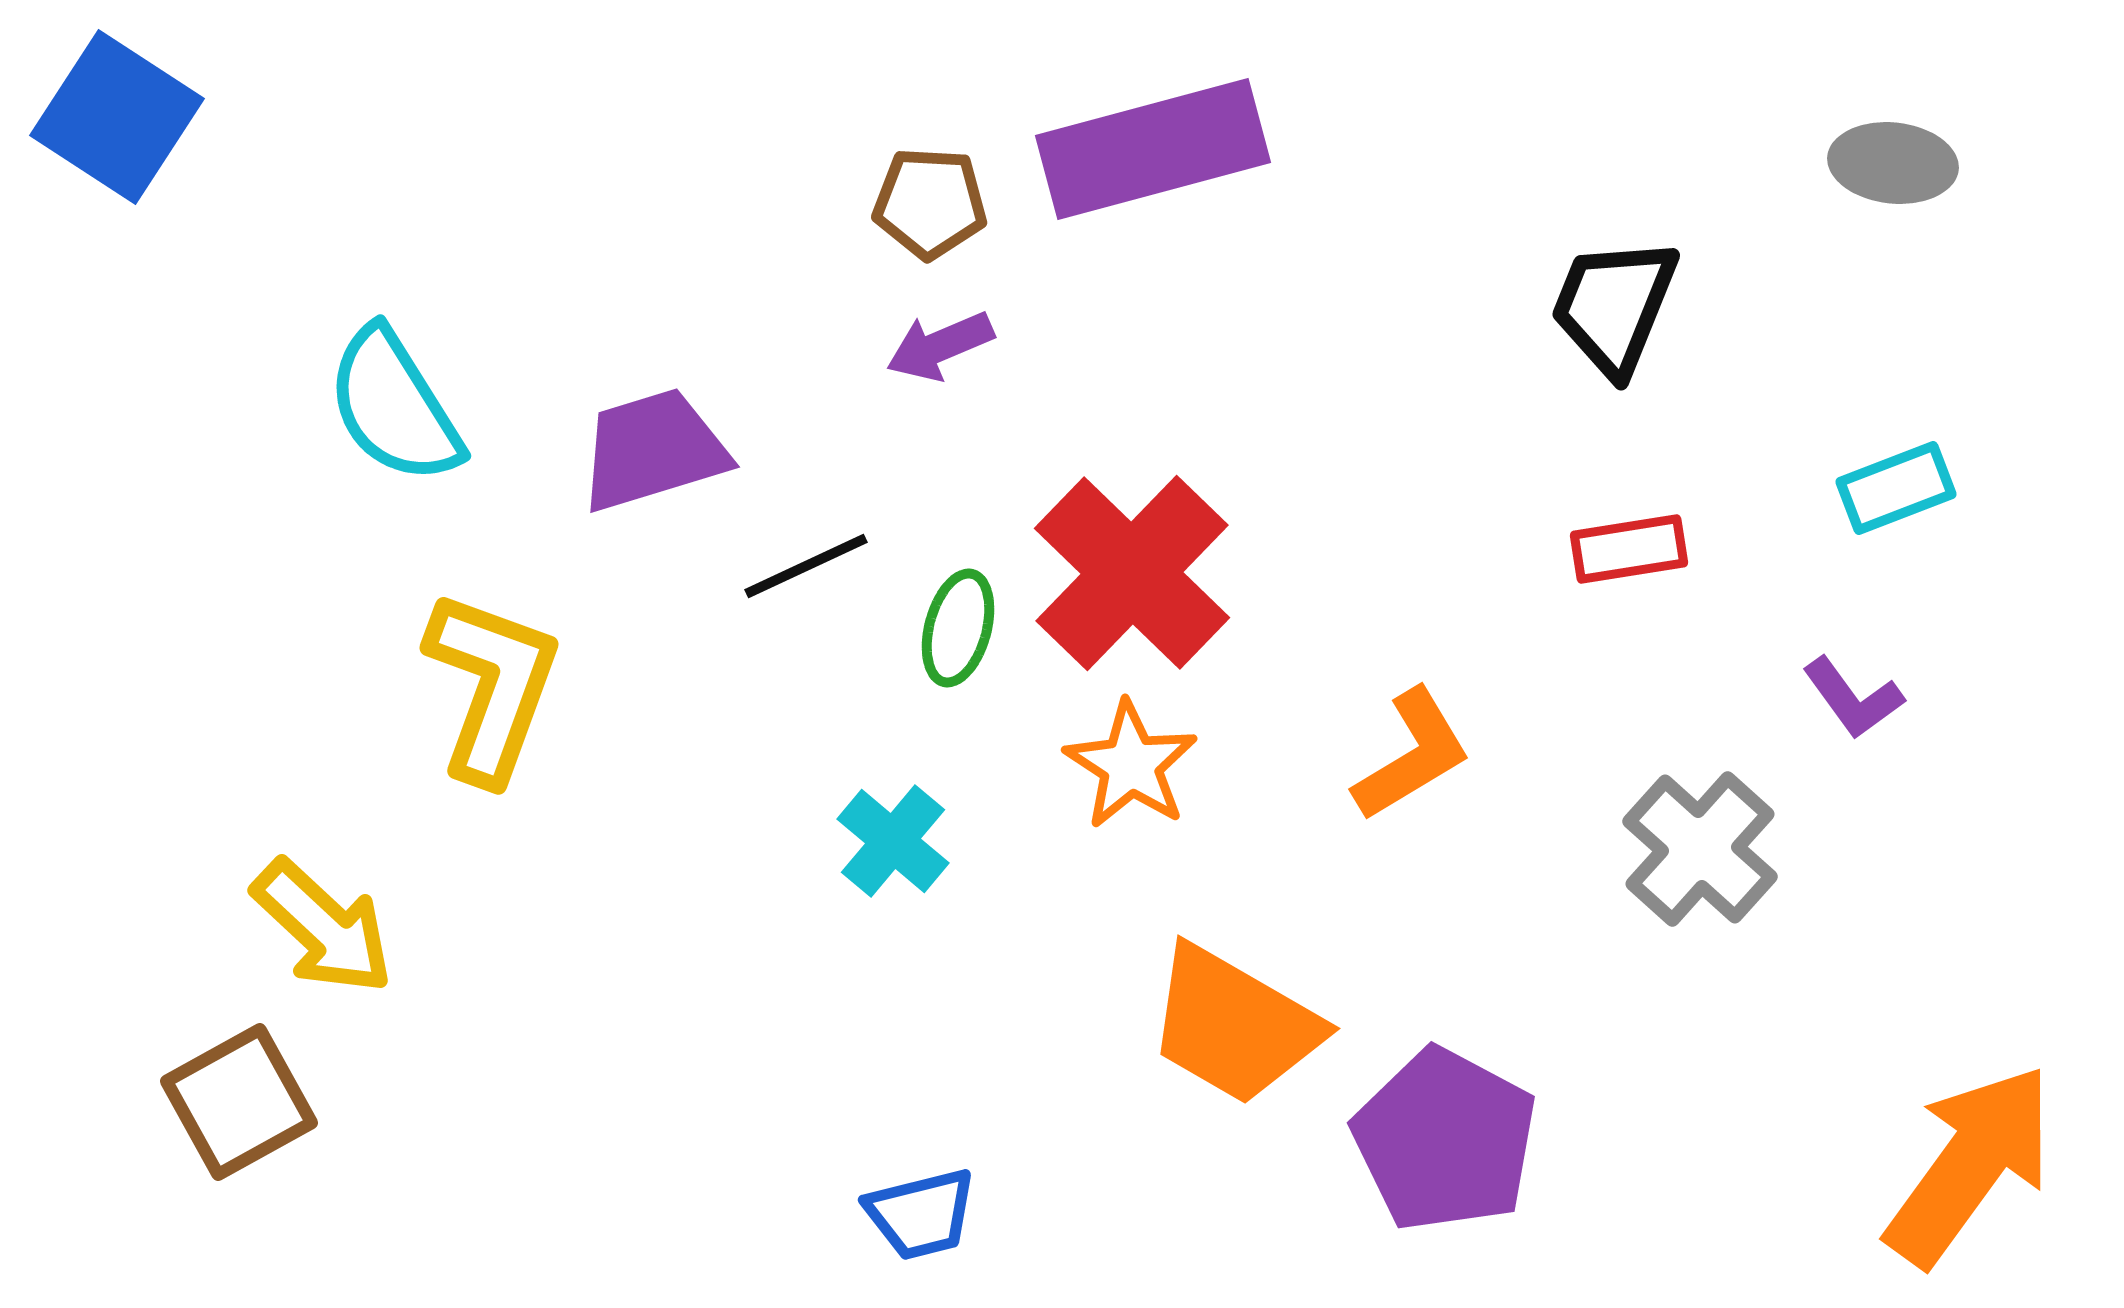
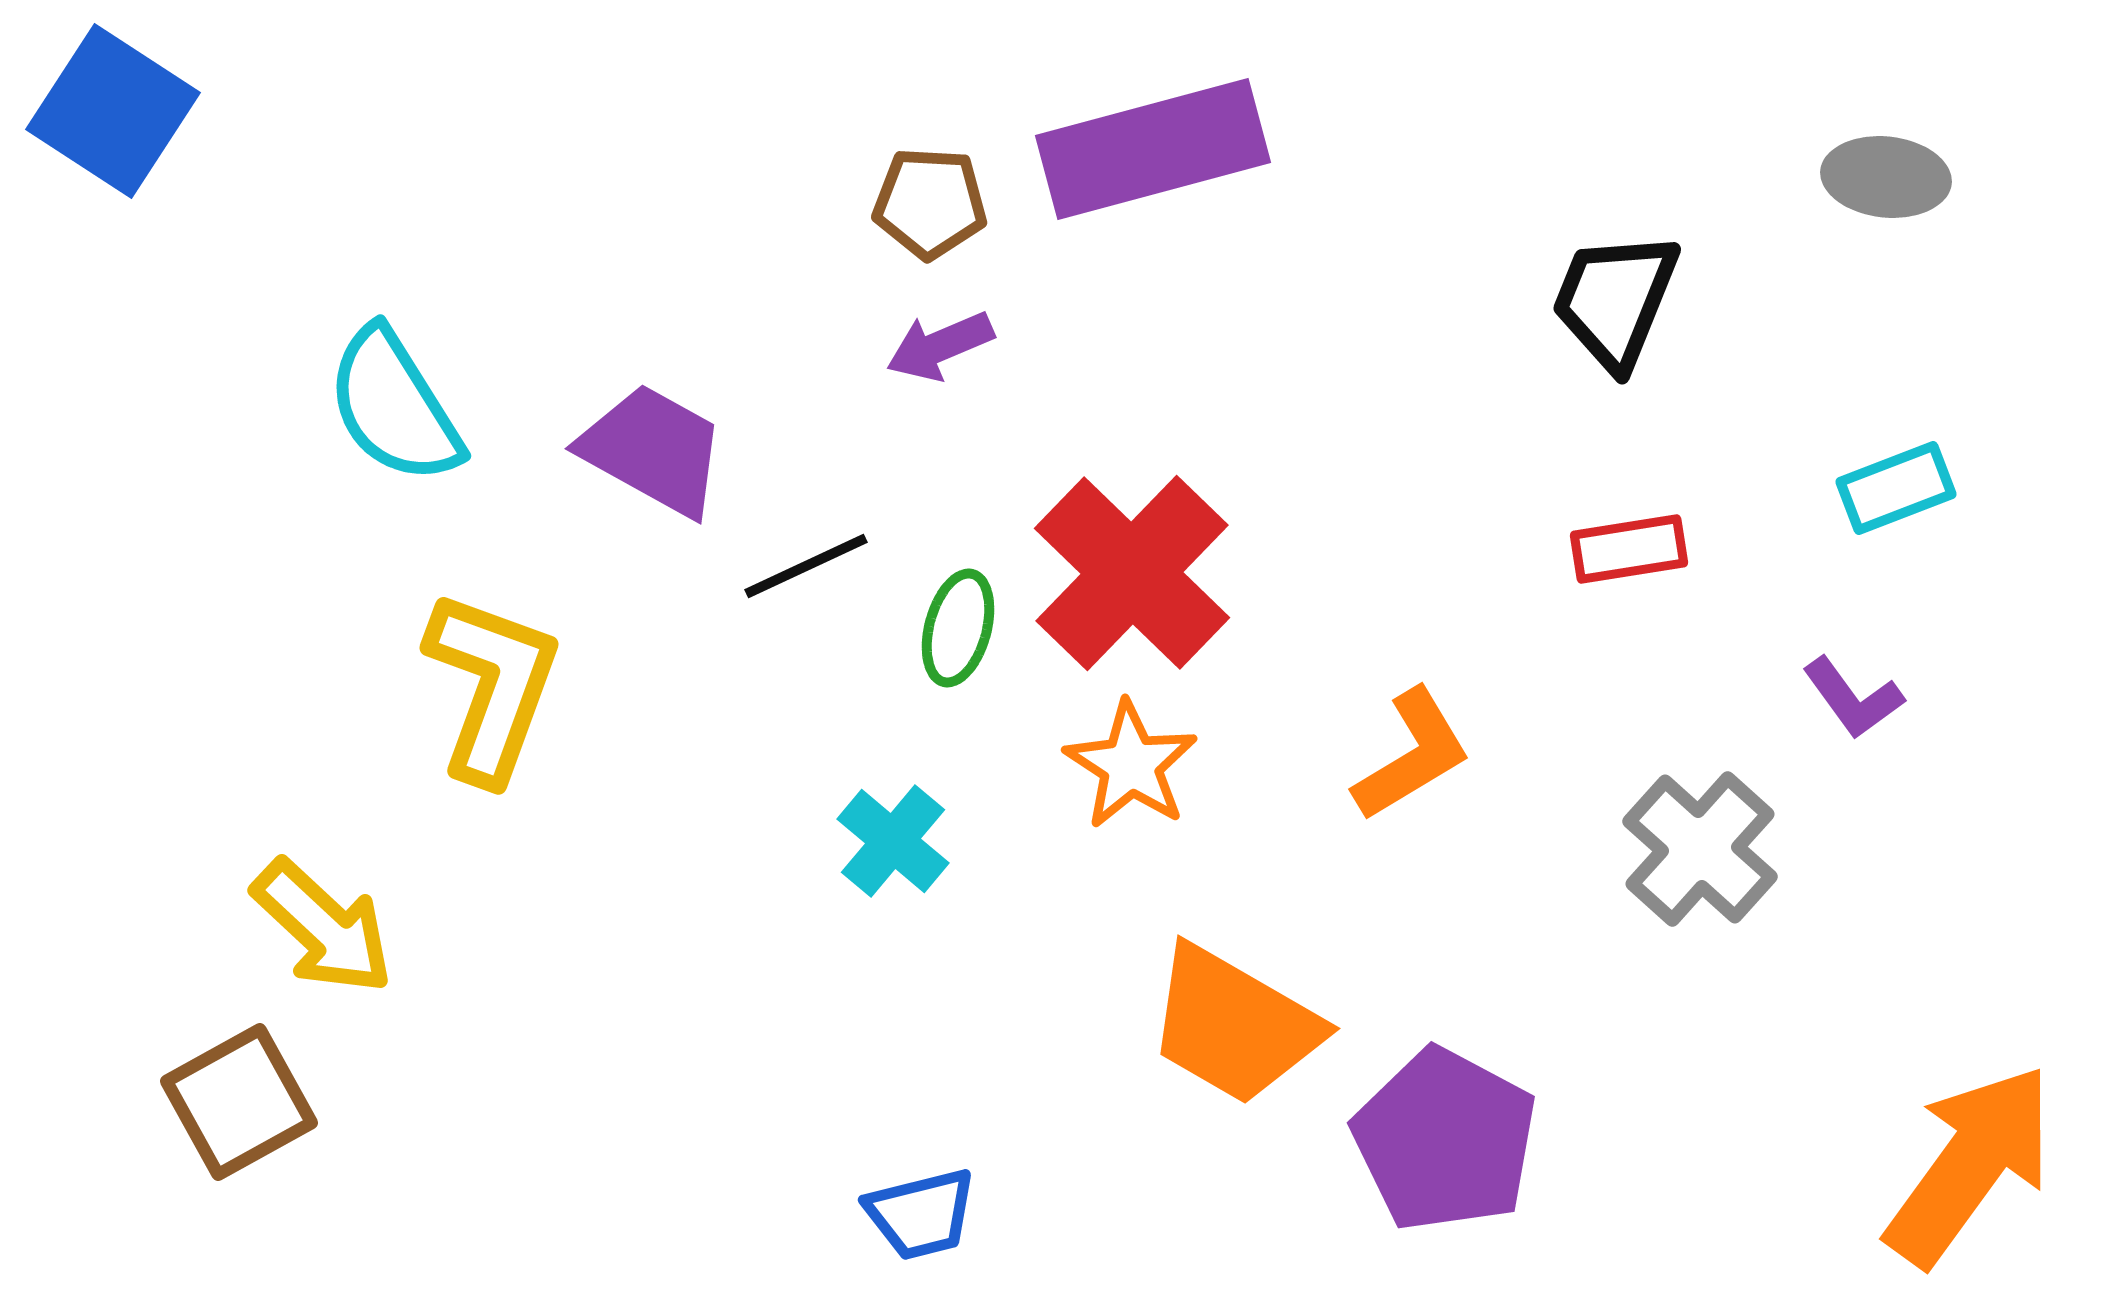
blue square: moved 4 px left, 6 px up
gray ellipse: moved 7 px left, 14 px down
black trapezoid: moved 1 px right, 6 px up
purple trapezoid: rotated 46 degrees clockwise
